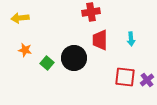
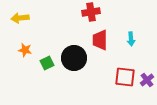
green square: rotated 24 degrees clockwise
